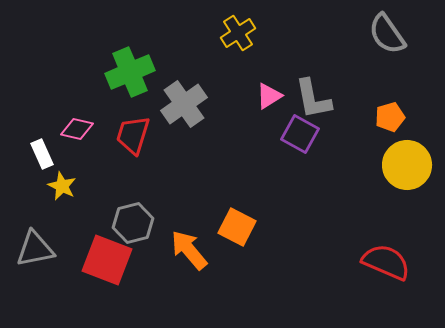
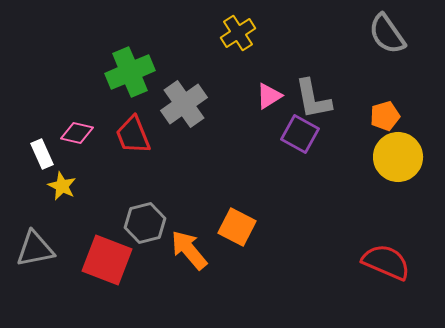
orange pentagon: moved 5 px left, 1 px up
pink diamond: moved 4 px down
red trapezoid: rotated 39 degrees counterclockwise
yellow circle: moved 9 px left, 8 px up
gray hexagon: moved 12 px right
